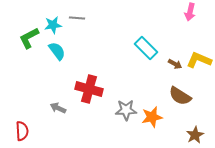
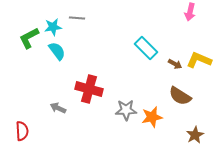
cyan star: moved 2 px down
